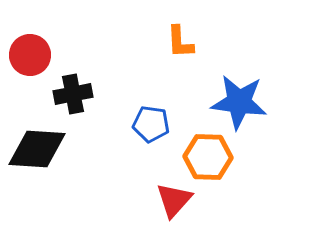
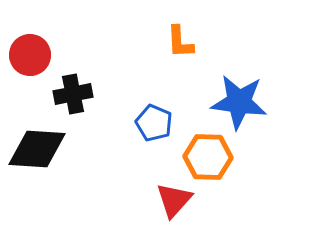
blue pentagon: moved 3 px right, 1 px up; rotated 15 degrees clockwise
